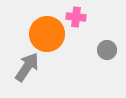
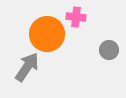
gray circle: moved 2 px right
